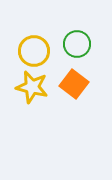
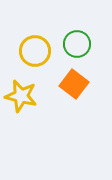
yellow circle: moved 1 px right
yellow star: moved 11 px left, 9 px down
